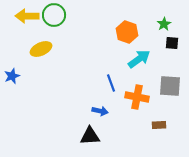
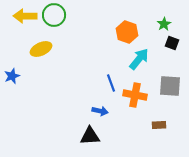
yellow arrow: moved 2 px left
black square: rotated 16 degrees clockwise
cyan arrow: rotated 15 degrees counterclockwise
orange cross: moved 2 px left, 2 px up
